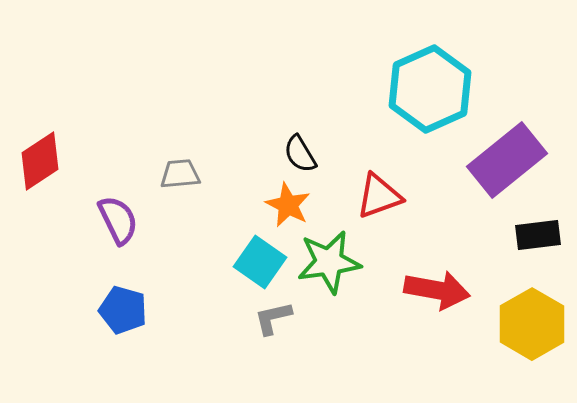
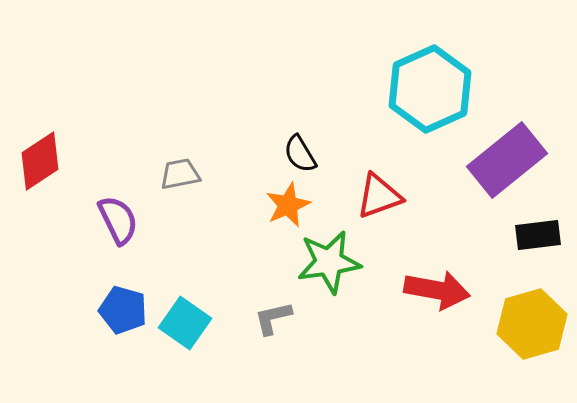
gray trapezoid: rotated 6 degrees counterclockwise
orange star: rotated 21 degrees clockwise
cyan square: moved 75 px left, 61 px down
yellow hexagon: rotated 14 degrees clockwise
